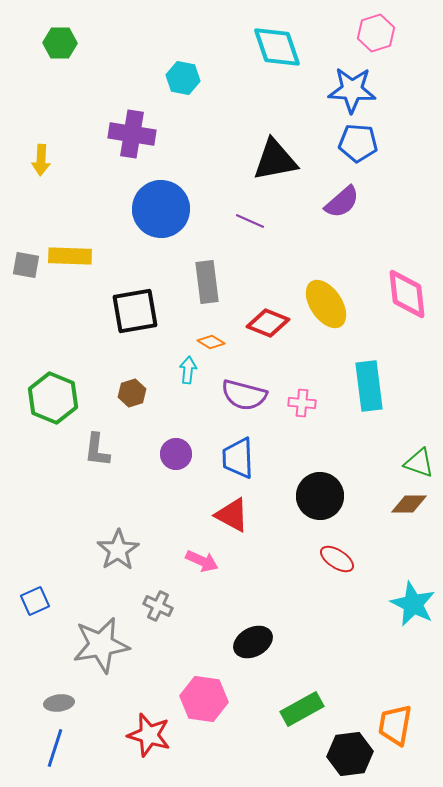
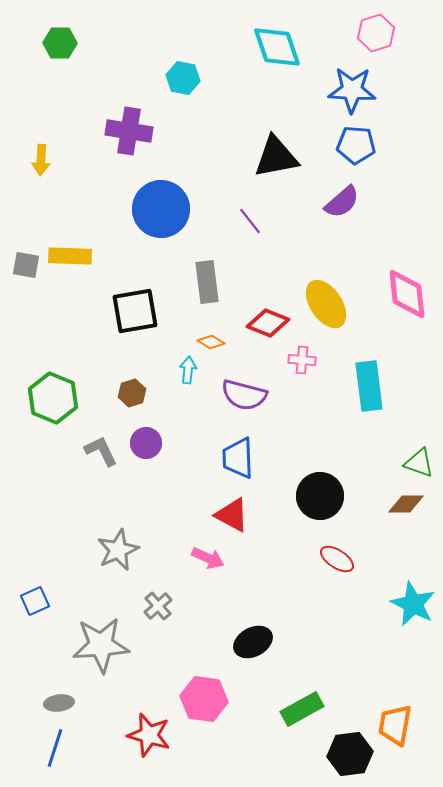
purple cross at (132, 134): moved 3 px left, 3 px up
blue pentagon at (358, 143): moved 2 px left, 2 px down
black triangle at (275, 160): moved 1 px right, 3 px up
purple line at (250, 221): rotated 28 degrees clockwise
pink cross at (302, 403): moved 43 px up
gray L-shape at (97, 450): moved 4 px right, 1 px down; rotated 147 degrees clockwise
purple circle at (176, 454): moved 30 px left, 11 px up
brown diamond at (409, 504): moved 3 px left
gray star at (118, 550): rotated 9 degrees clockwise
pink arrow at (202, 561): moved 6 px right, 3 px up
gray cross at (158, 606): rotated 24 degrees clockwise
gray star at (101, 645): rotated 6 degrees clockwise
